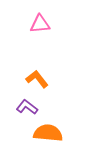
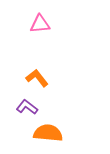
orange L-shape: moved 1 px up
